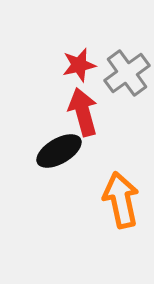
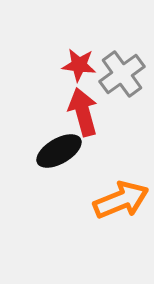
red star: rotated 20 degrees clockwise
gray cross: moved 5 px left, 1 px down
orange arrow: rotated 80 degrees clockwise
